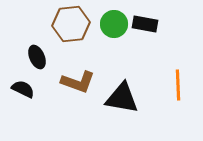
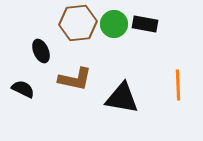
brown hexagon: moved 7 px right, 1 px up
black ellipse: moved 4 px right, 6 px up
brown L-shape: moved 3 px left, 3 px up; rotated 8 degrees counterclockwise
